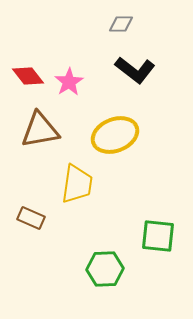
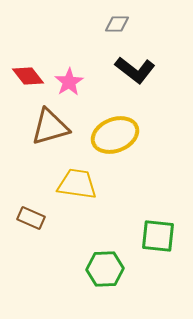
gray diamond: moved 4 px left
brown triangle: moved 10 px right, 3 px up; rotated 6 degrees counterclockwise
yellow trapezoid: rotated 90 degrees counterclockwise
